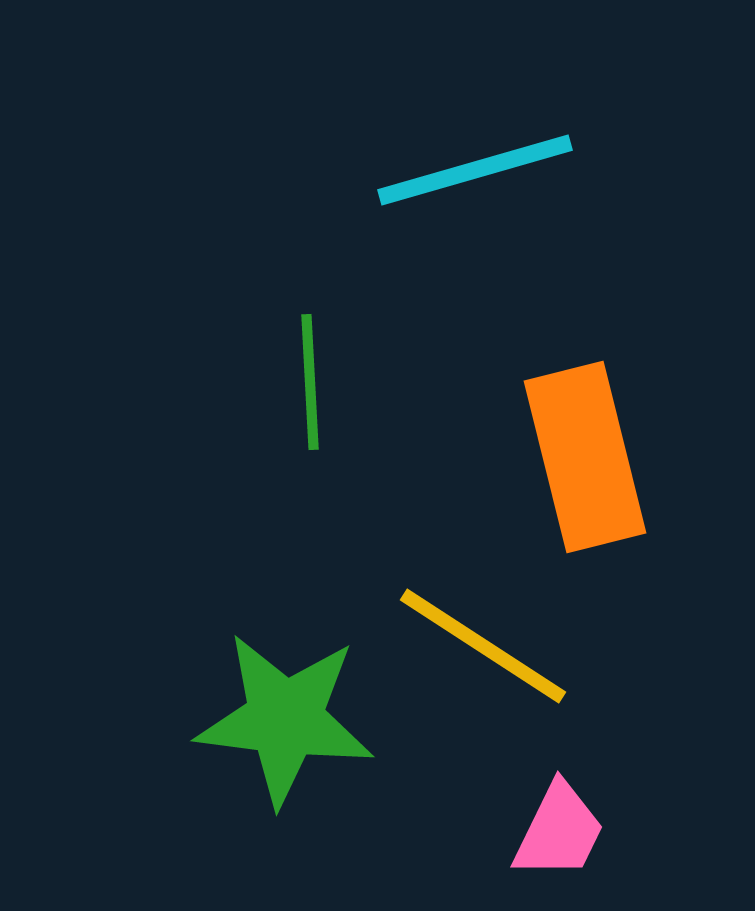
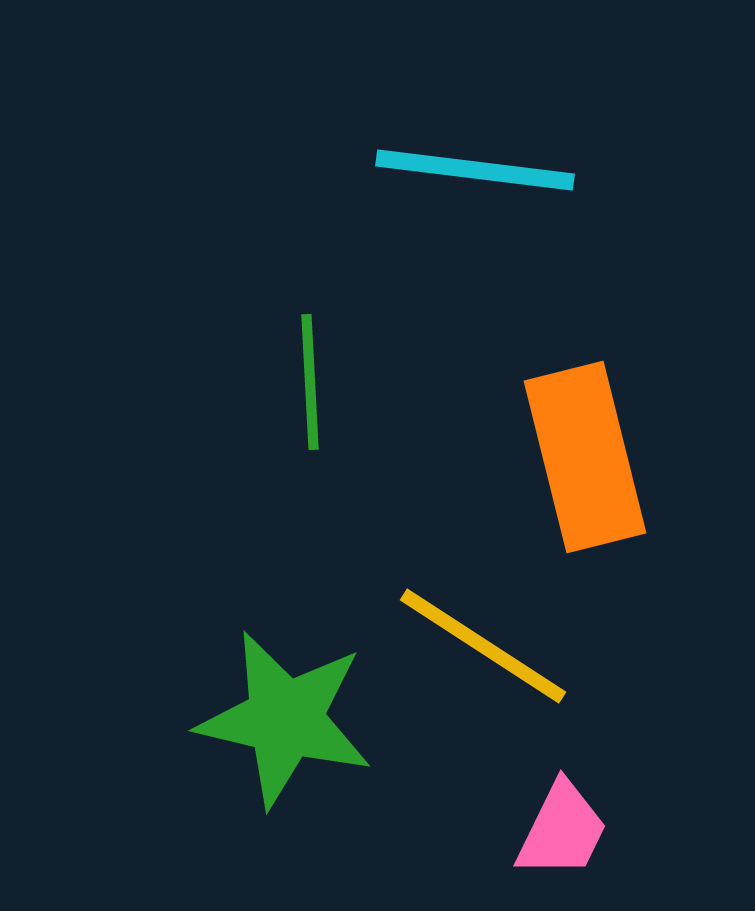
cyan line: rotated 23 degrees clockwise
green star: rotated 6 degrees clockwise
pink trapezoid: moved 3 px right, 1 px up
